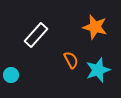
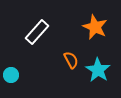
orange star: rotated 10 degrees clockwise
white rectangle: moved 1 px right, 3 px up
cyan star: rotated 20 degrees counterclockwise
